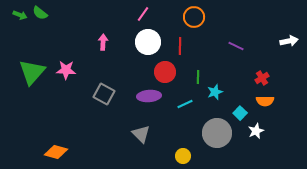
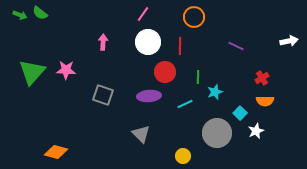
gray square: moved 1 px left, 1 px down; rotated 10 degrees counterclockwise
